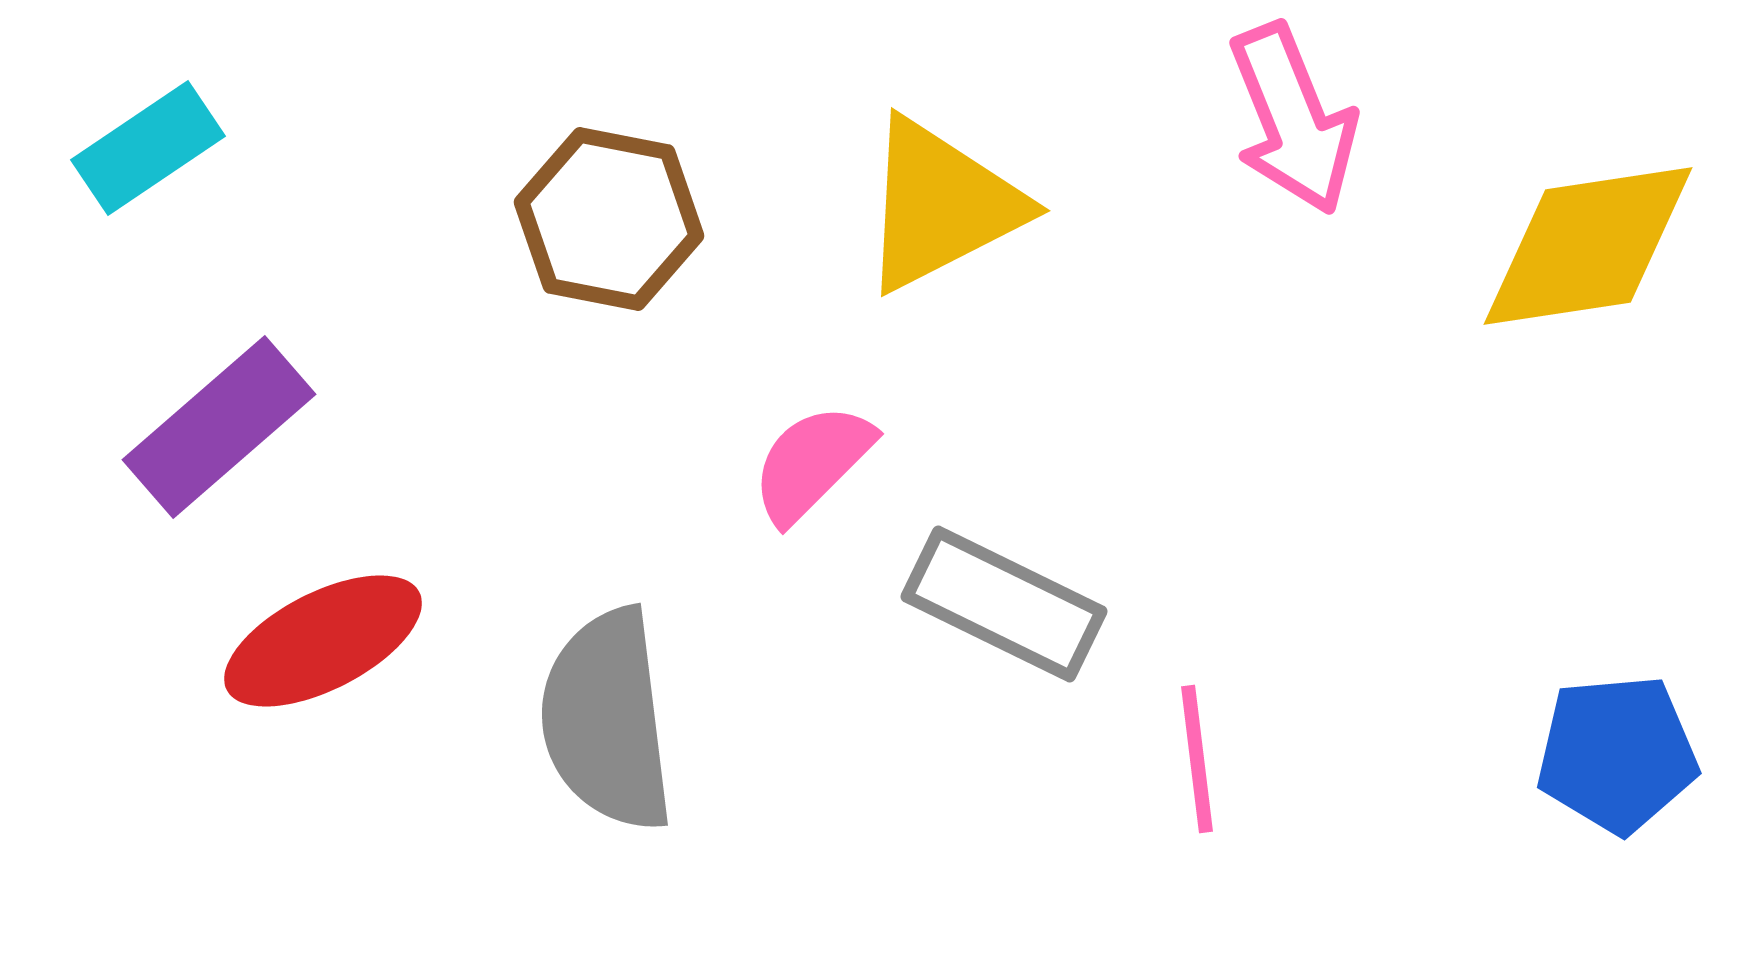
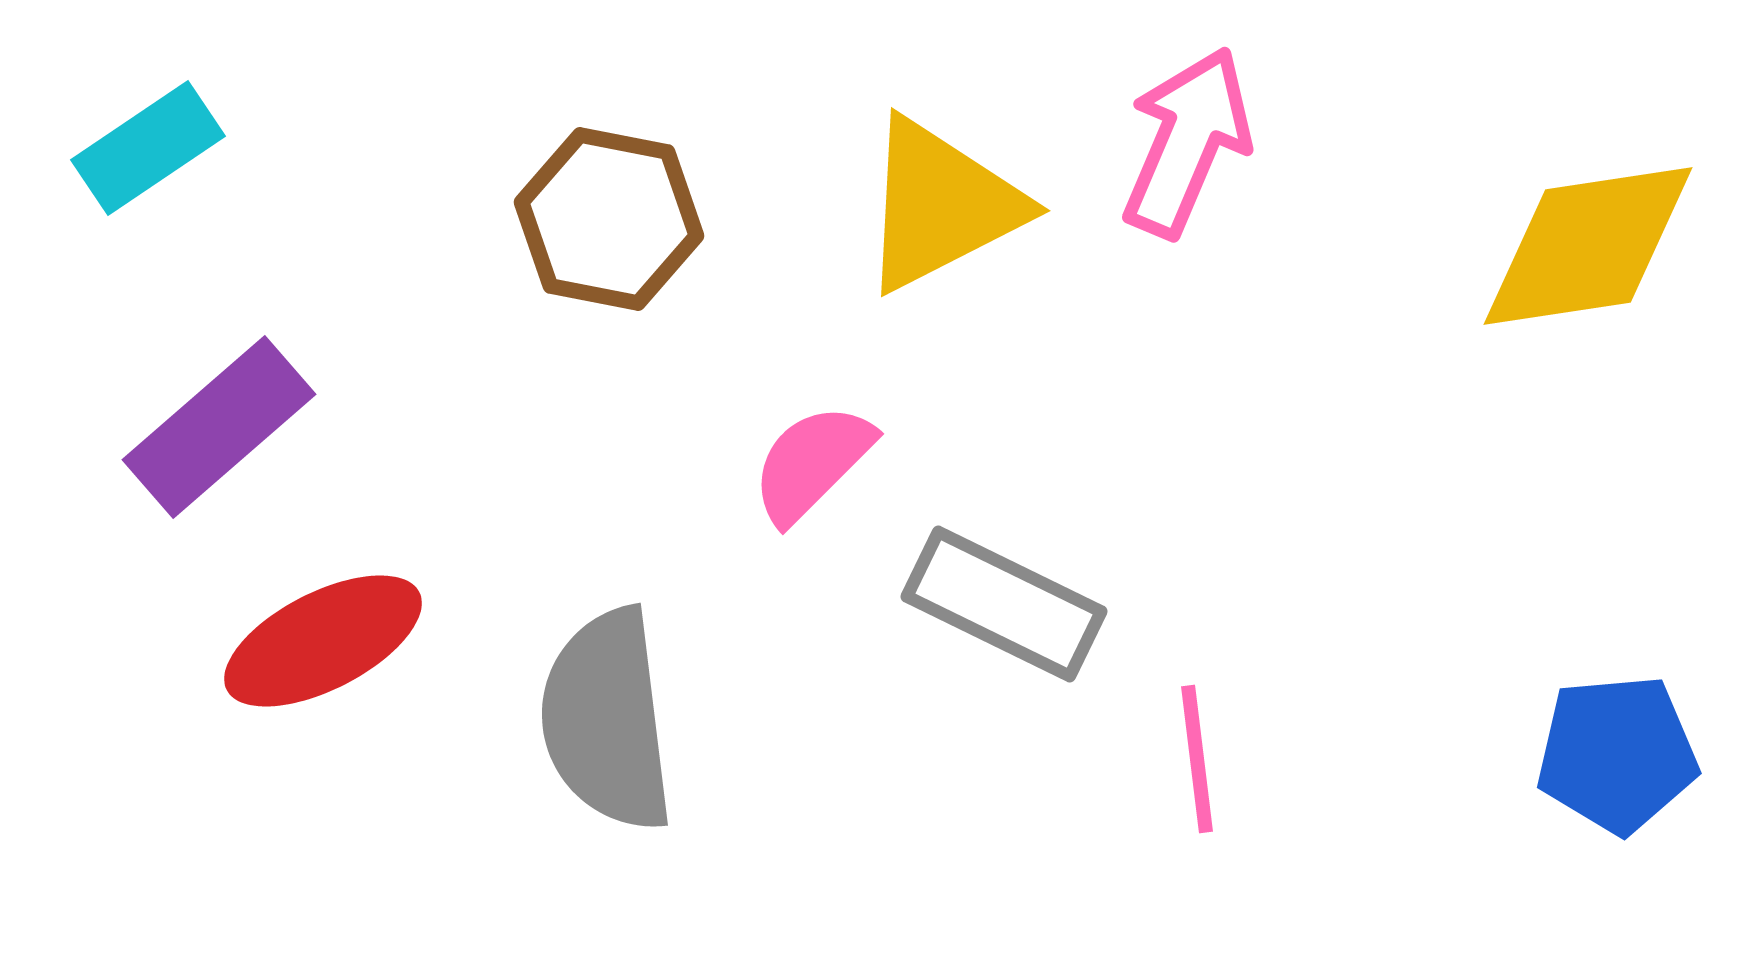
pink arrow: moved 106 px left, 23 px down; rotated 135 degrees counterclockwise
